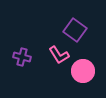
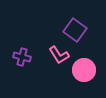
pink circle: moved 1 px right, 1 px up
